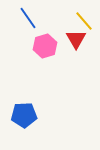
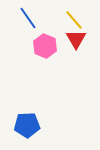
yellow line: moved 10 px left, 1 px up
pink hexagon: rotated 20 degrees counterclockwise
blue pentagon: moved 3 px right, 10 px down
